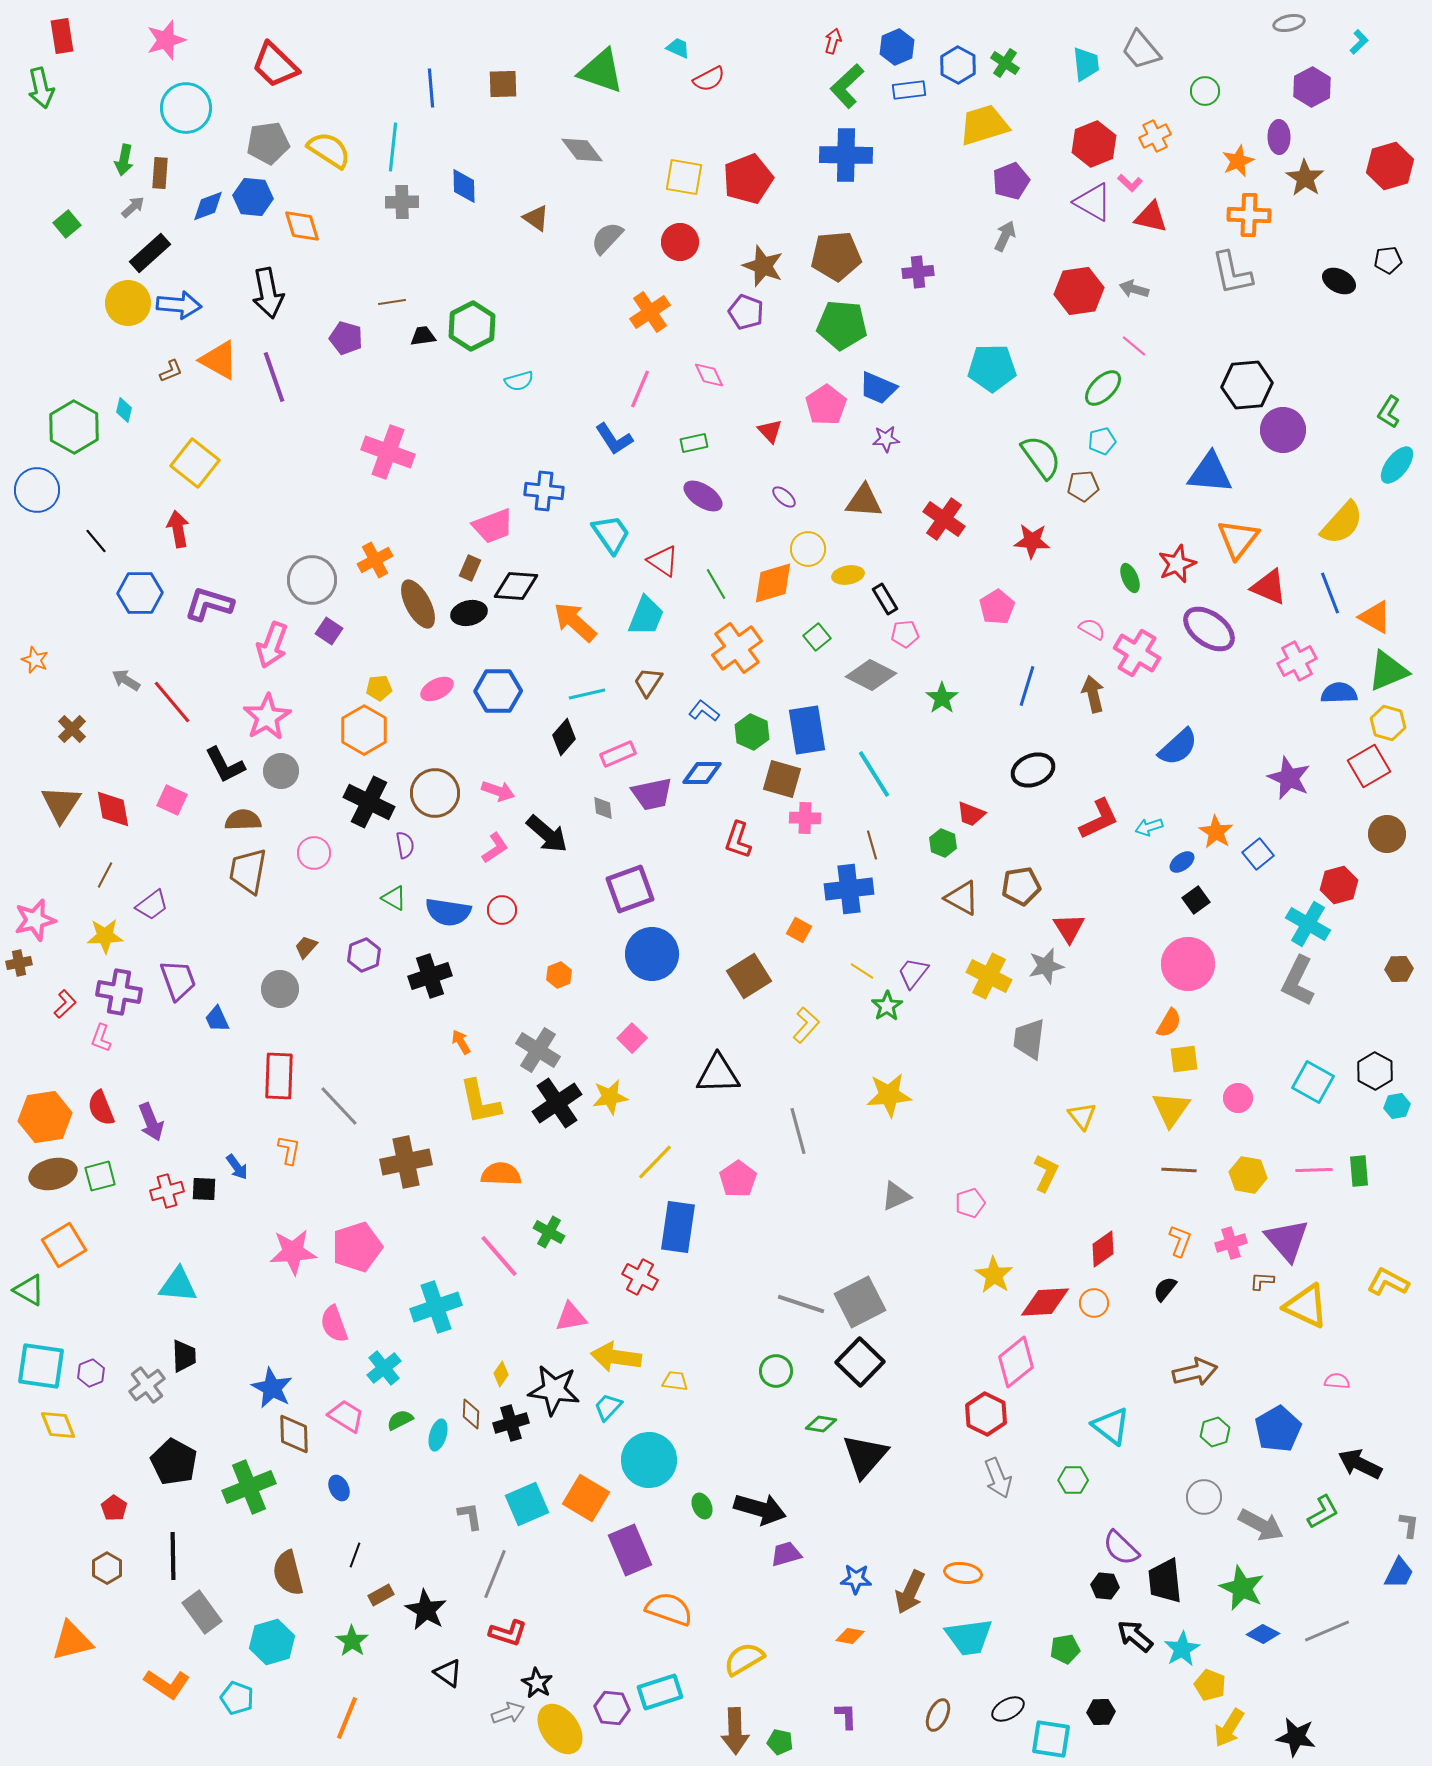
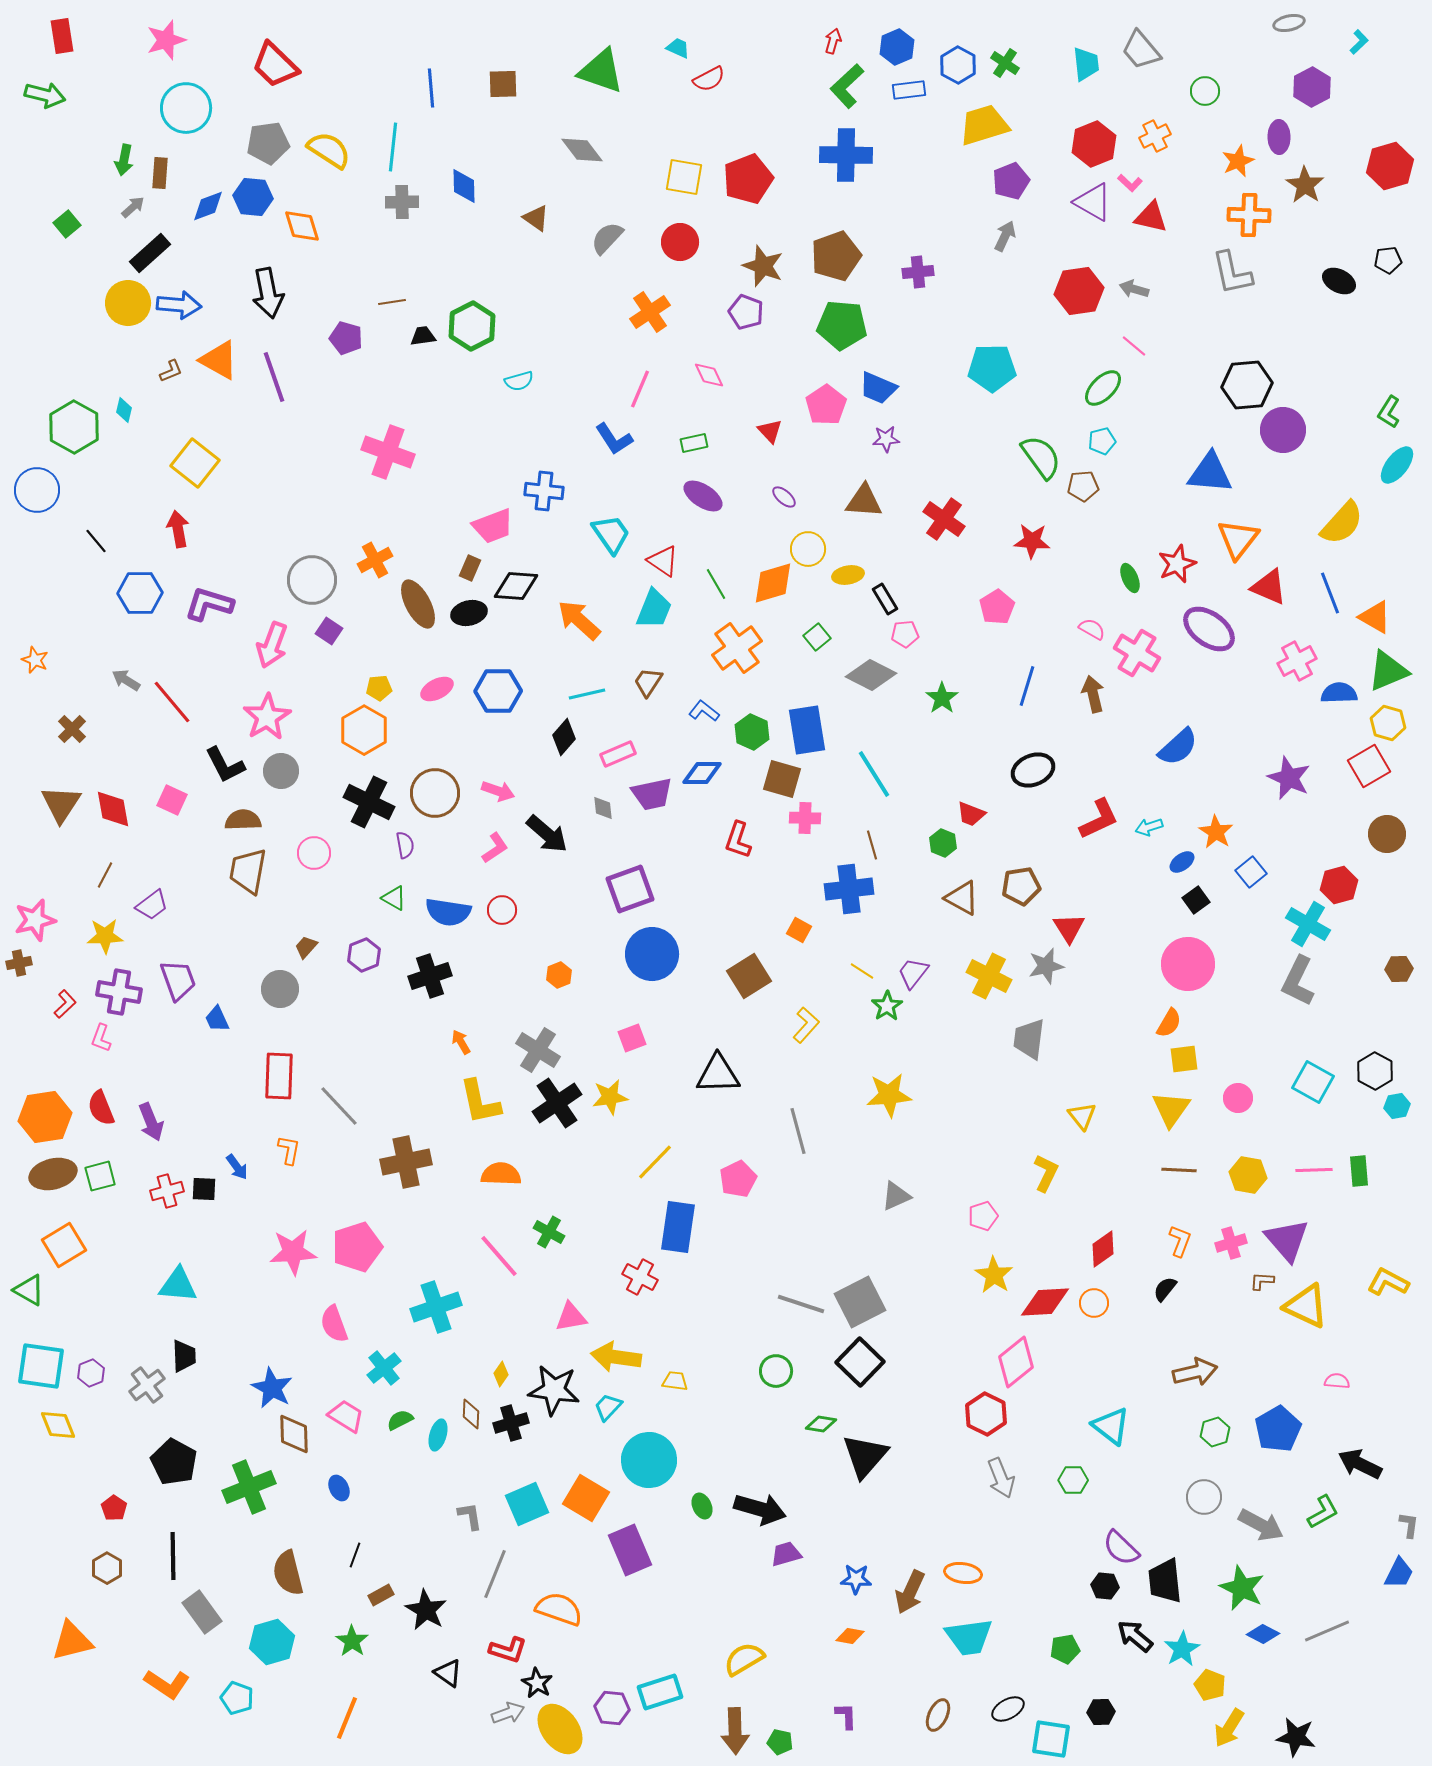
green arrow at (41, 88): moved 4 px right, 7 px down; rotated 63 degrees counterclockwise
brown star at (1305, 178): moved 7 px down
brown pentagon at (836, 256): rotated 15 degrees counterclockwise
cyan trapezoid at (646, 616): moved 8 px right, 7 px up
orange arrow at (575, 622): moved 4 px right, 2 px up
blue square at (1258, 854): moved 7 px left, 18 px down
pink square at (632, 1038): rotated 24 degrees clockwise
pink pentagon at (738, 1179): rotated 9 degrees clockwise
pink pentagon at (970, 1203): moved 13 px right, 13 px down
gray arrow at (998, 1478): moved 3 px right
orange semicircle at (669, 1609): moved 110 px left
red L-shape at (508, 1633): moved 17 px down
